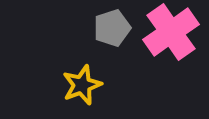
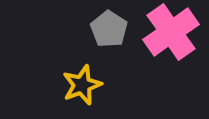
gray pentagon: moved 3 px left, 1 px down; rotated 21 degrees counterclockwise
